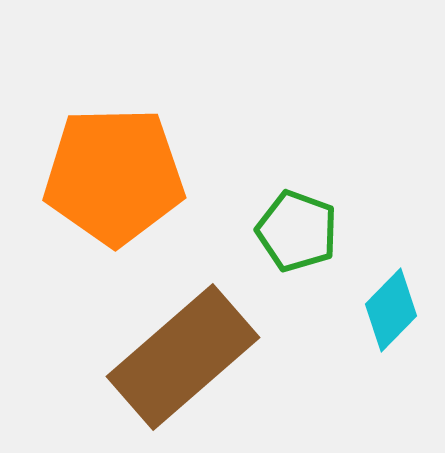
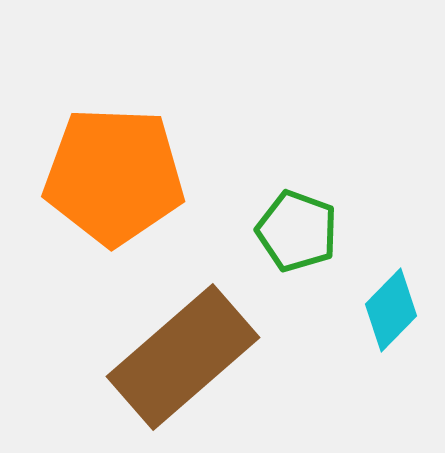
orange pentagon: rotated 3 degrees clockwise
